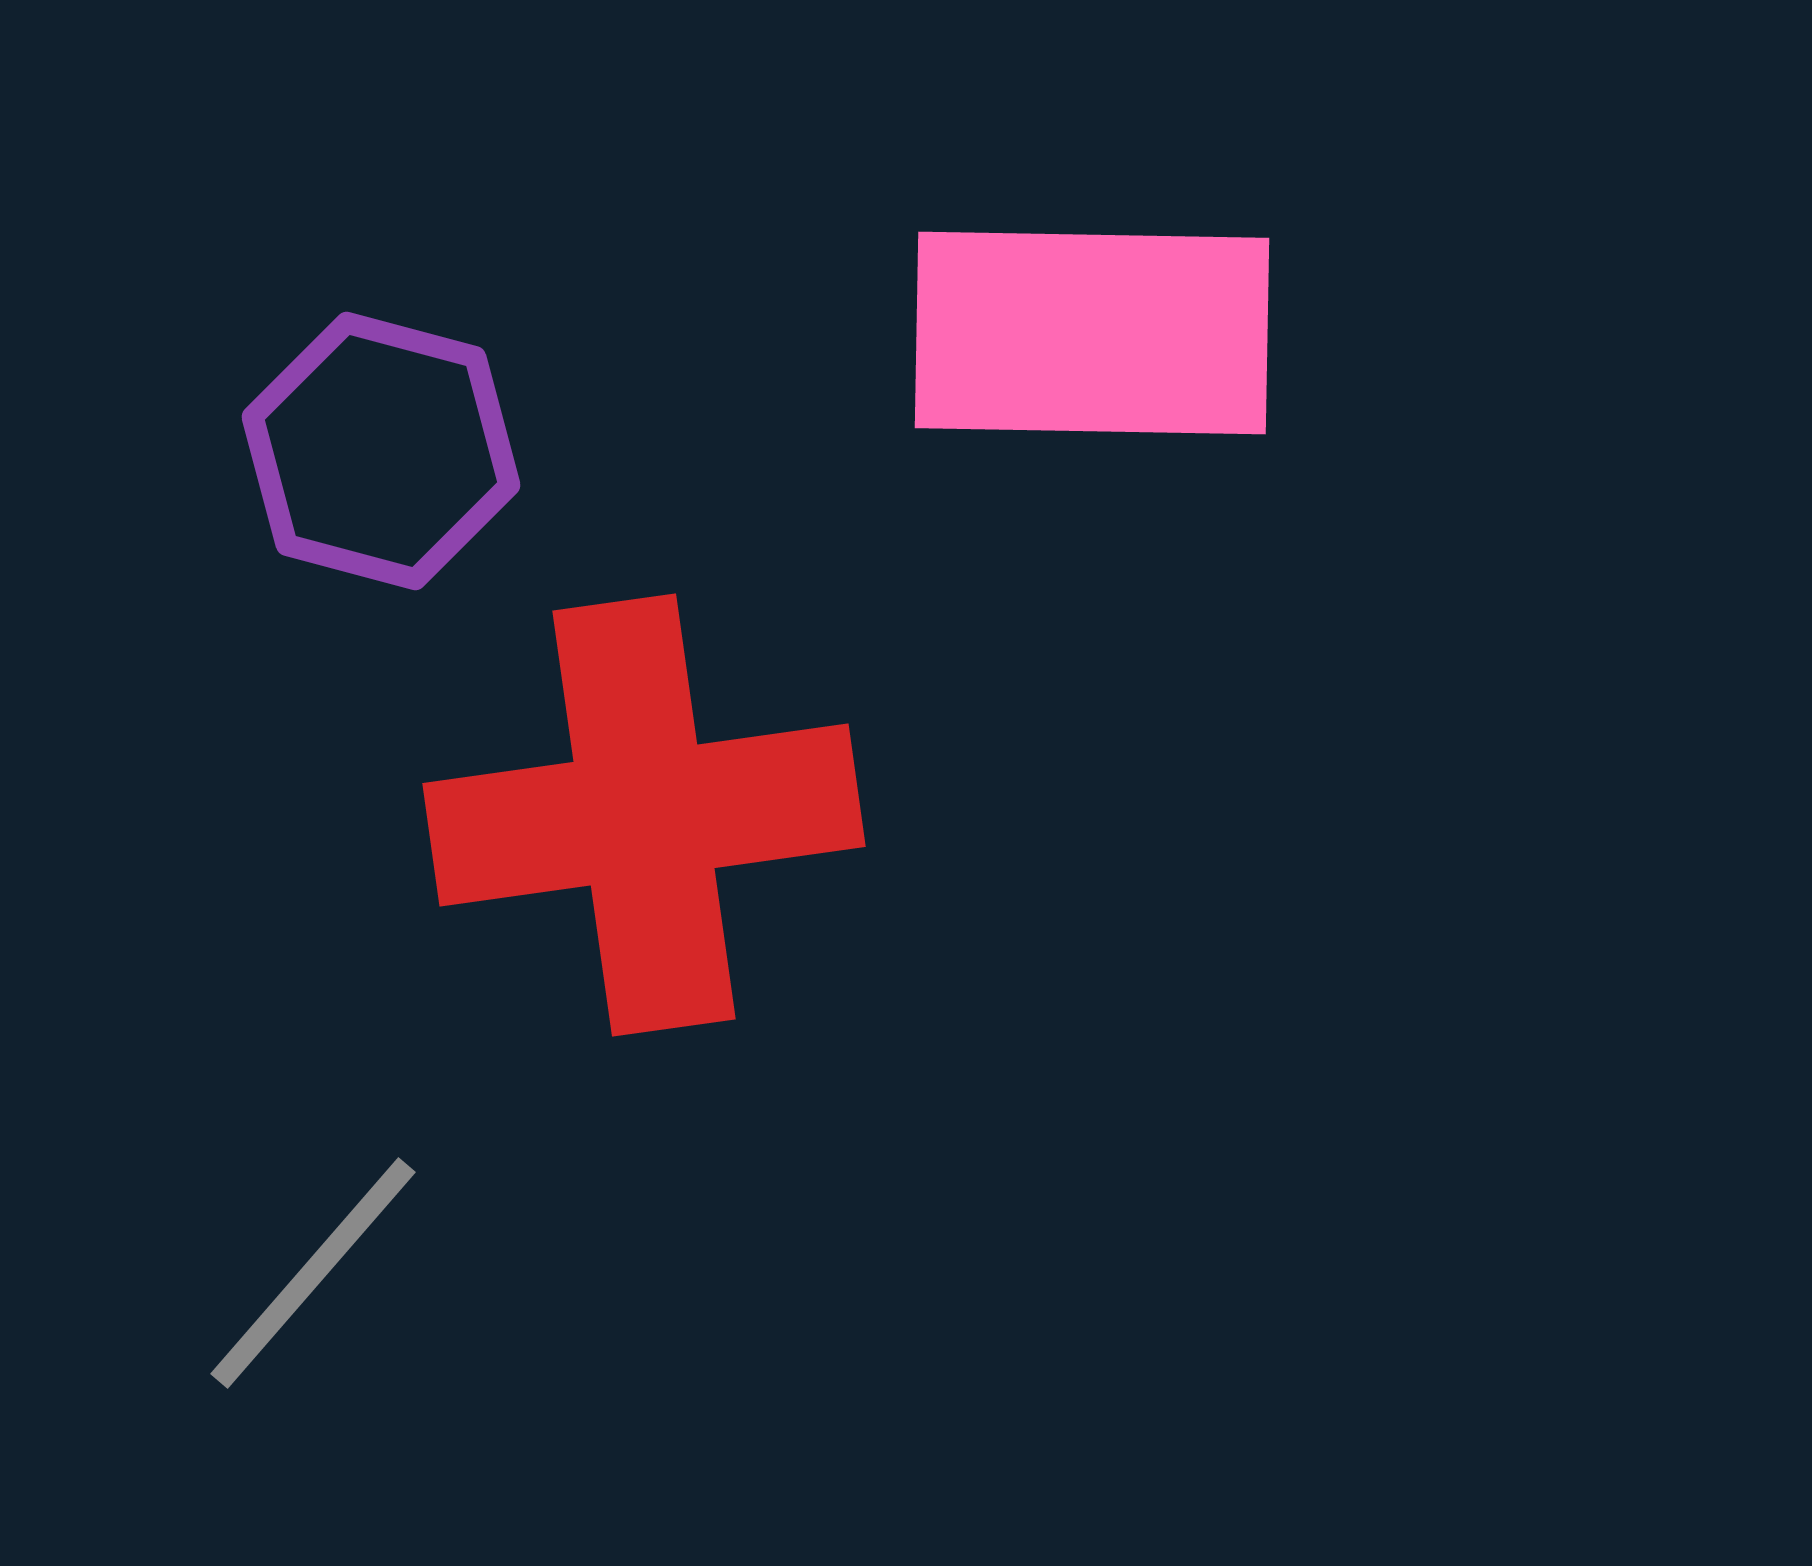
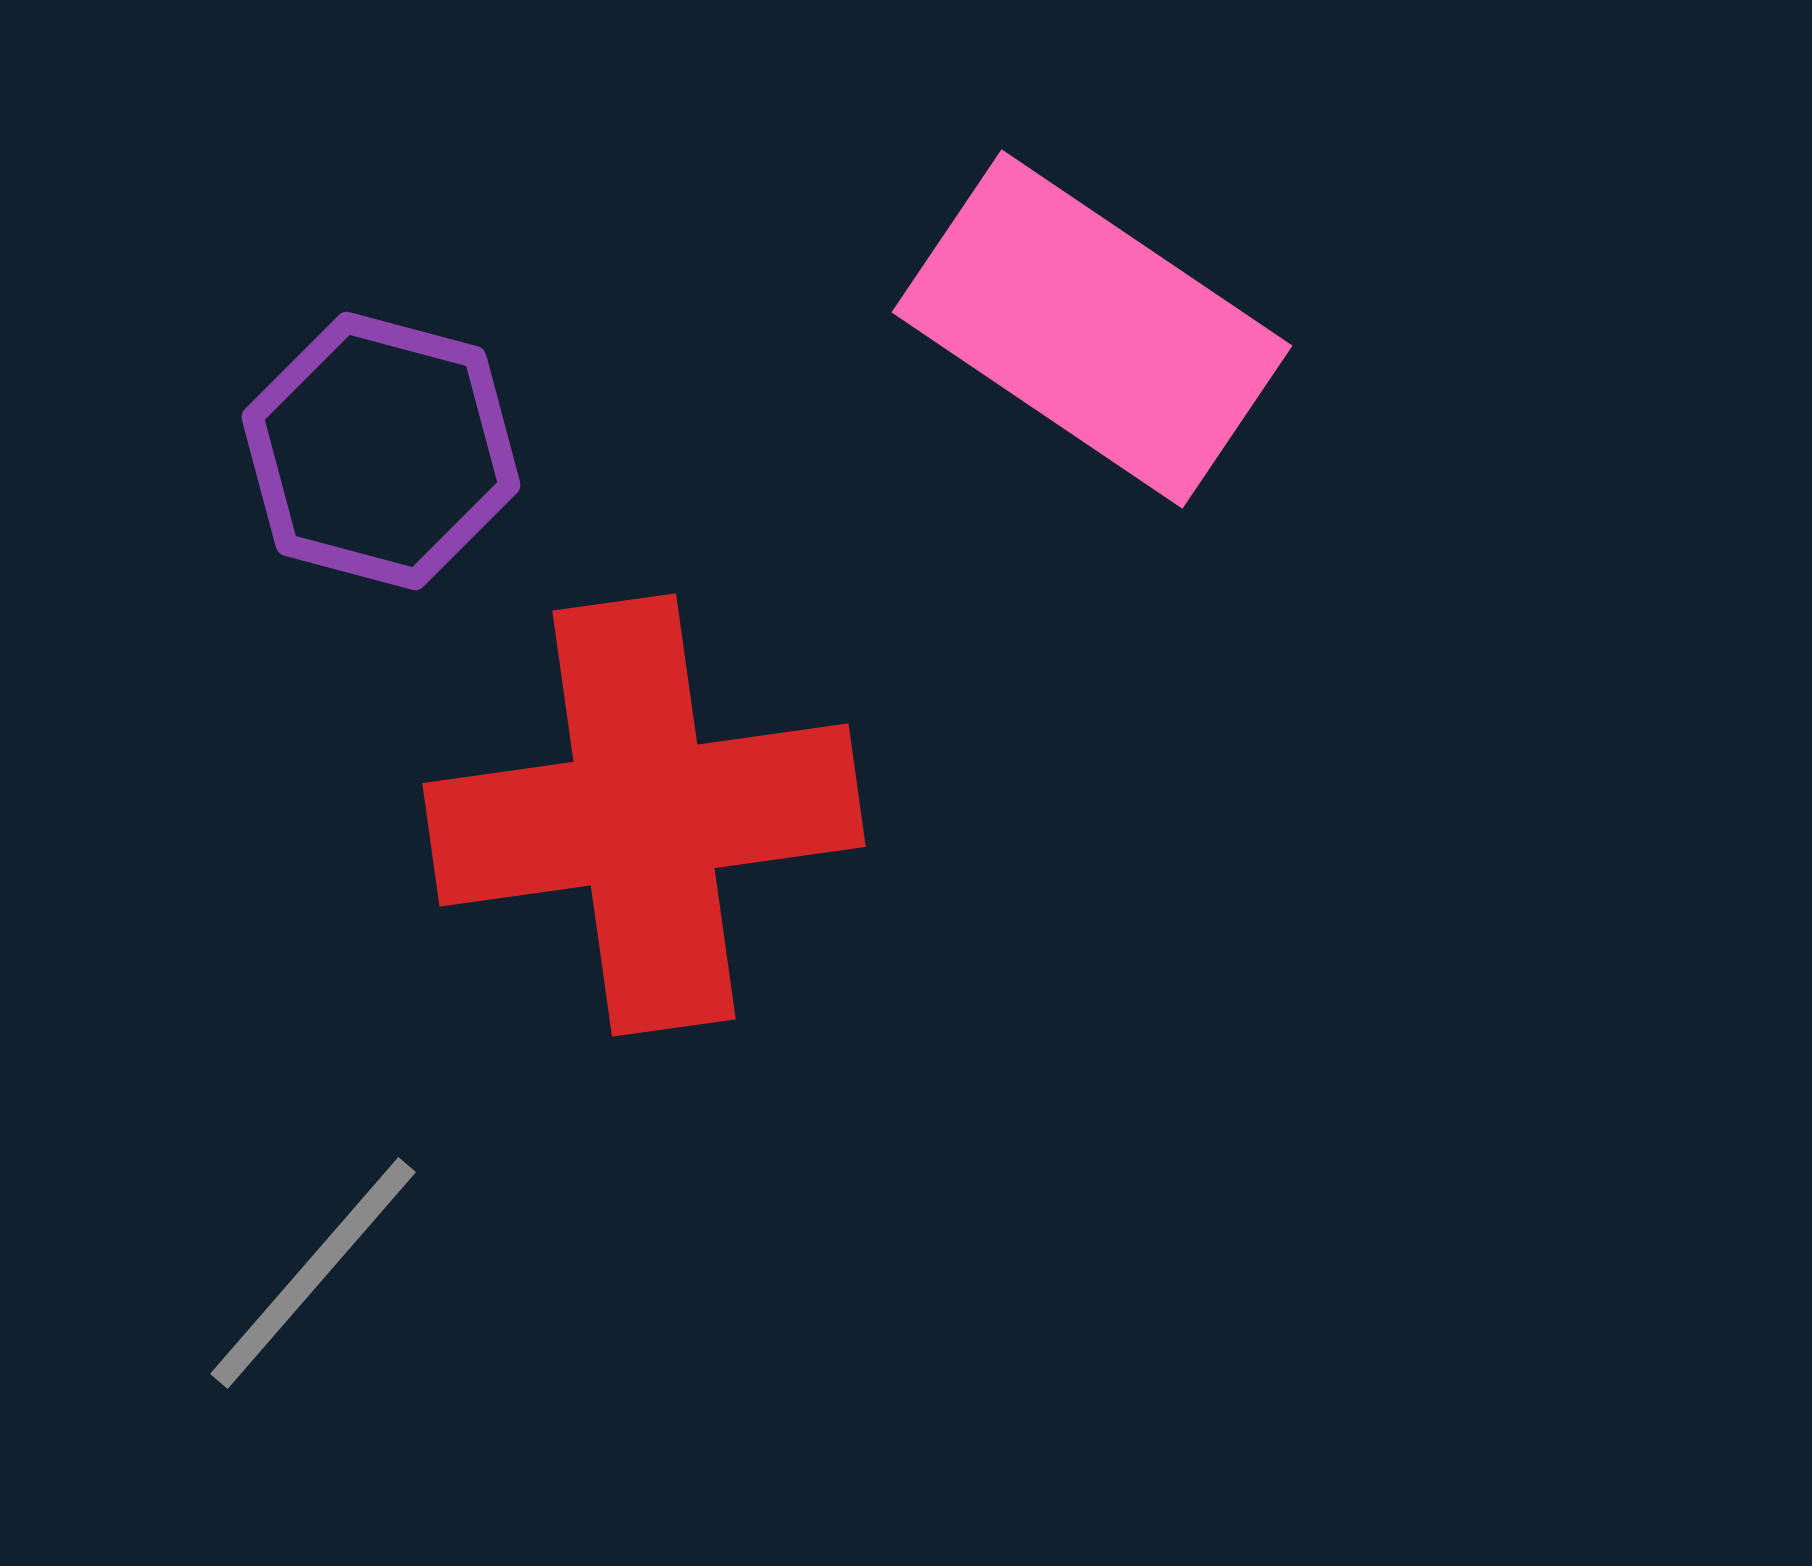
pink rectangle: moved 4 px up; rotated 33 degrees clockwise
